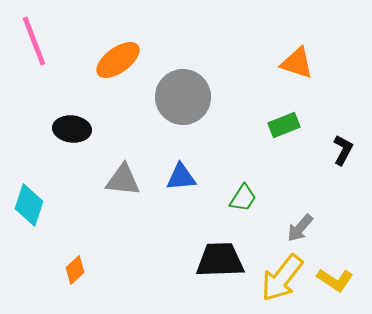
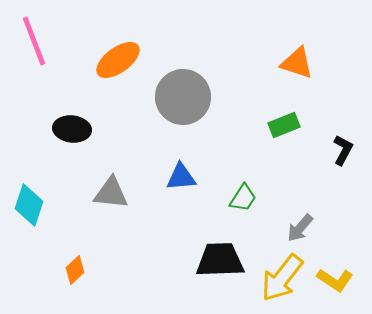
gray triangle: moved 12 px left, 13 px down
